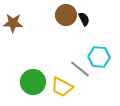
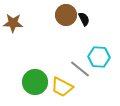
green circle: moved 2 px right
